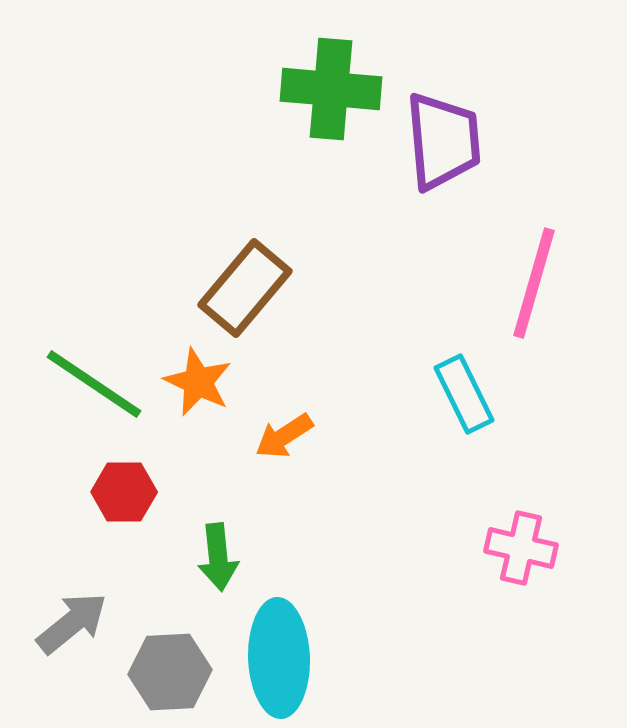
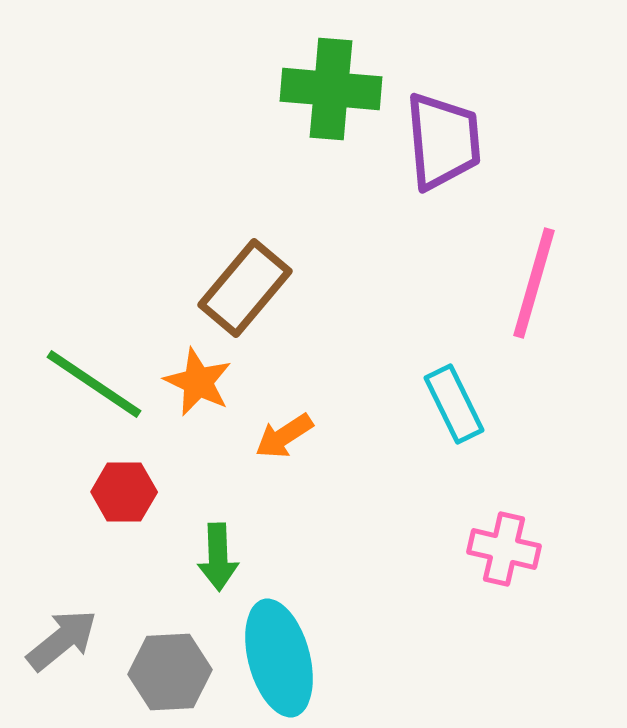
cyan rectangle: moved 10 px left, 10 px down
pink cross: moved 17 px left, 1 px down
green arrow: rotated 4 degrees clockwise
gray arrow: moved 10 px left, 17 px down
cyan ellipse: rotated 13 degrees counterclockwise
